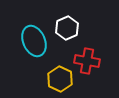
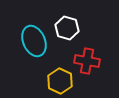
white hexagon: rotated 20 degrees counterclockwise
yellow hexagon: moved 2 px down
